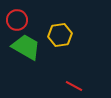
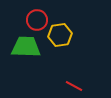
red circle: moved 20 px right
green trapezoid: rotated 28 degrees counterclockwise
